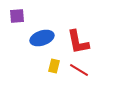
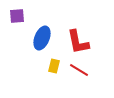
blue ellipse: rotated 50 degrees counterclockwise
